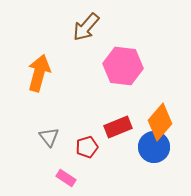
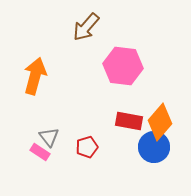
orange arrow: moved 4 px left, 3 px down
red rectangle: moved 11 px right, 6 px up; rotated 32 degrees clockwise
pink rectangle: moved 26 px left, 26 px up
